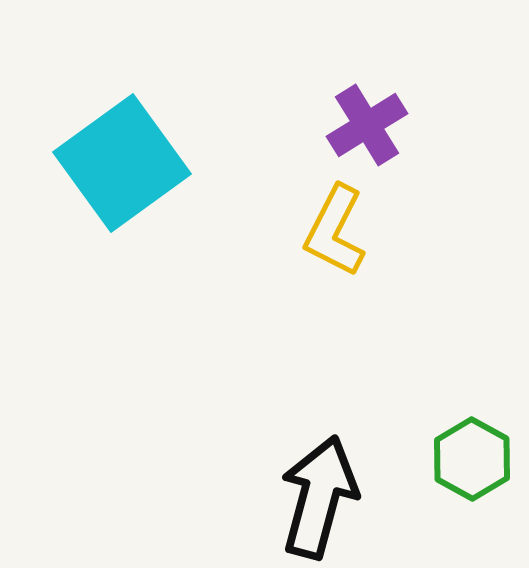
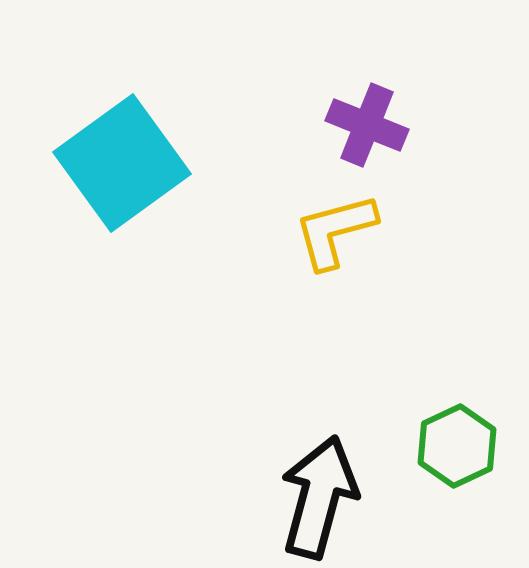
purple cross: rotated 36 degrees counterclockwise
yellow L-shape: rotated 48 degrees clockwise
green hexagon: moved 15 px left, 13 px up; rotated 6 degrees clockwise
